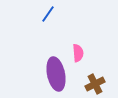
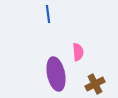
blue line: rotated 42 degrees counterclockwise
pink semicircle: moved 1 px up
